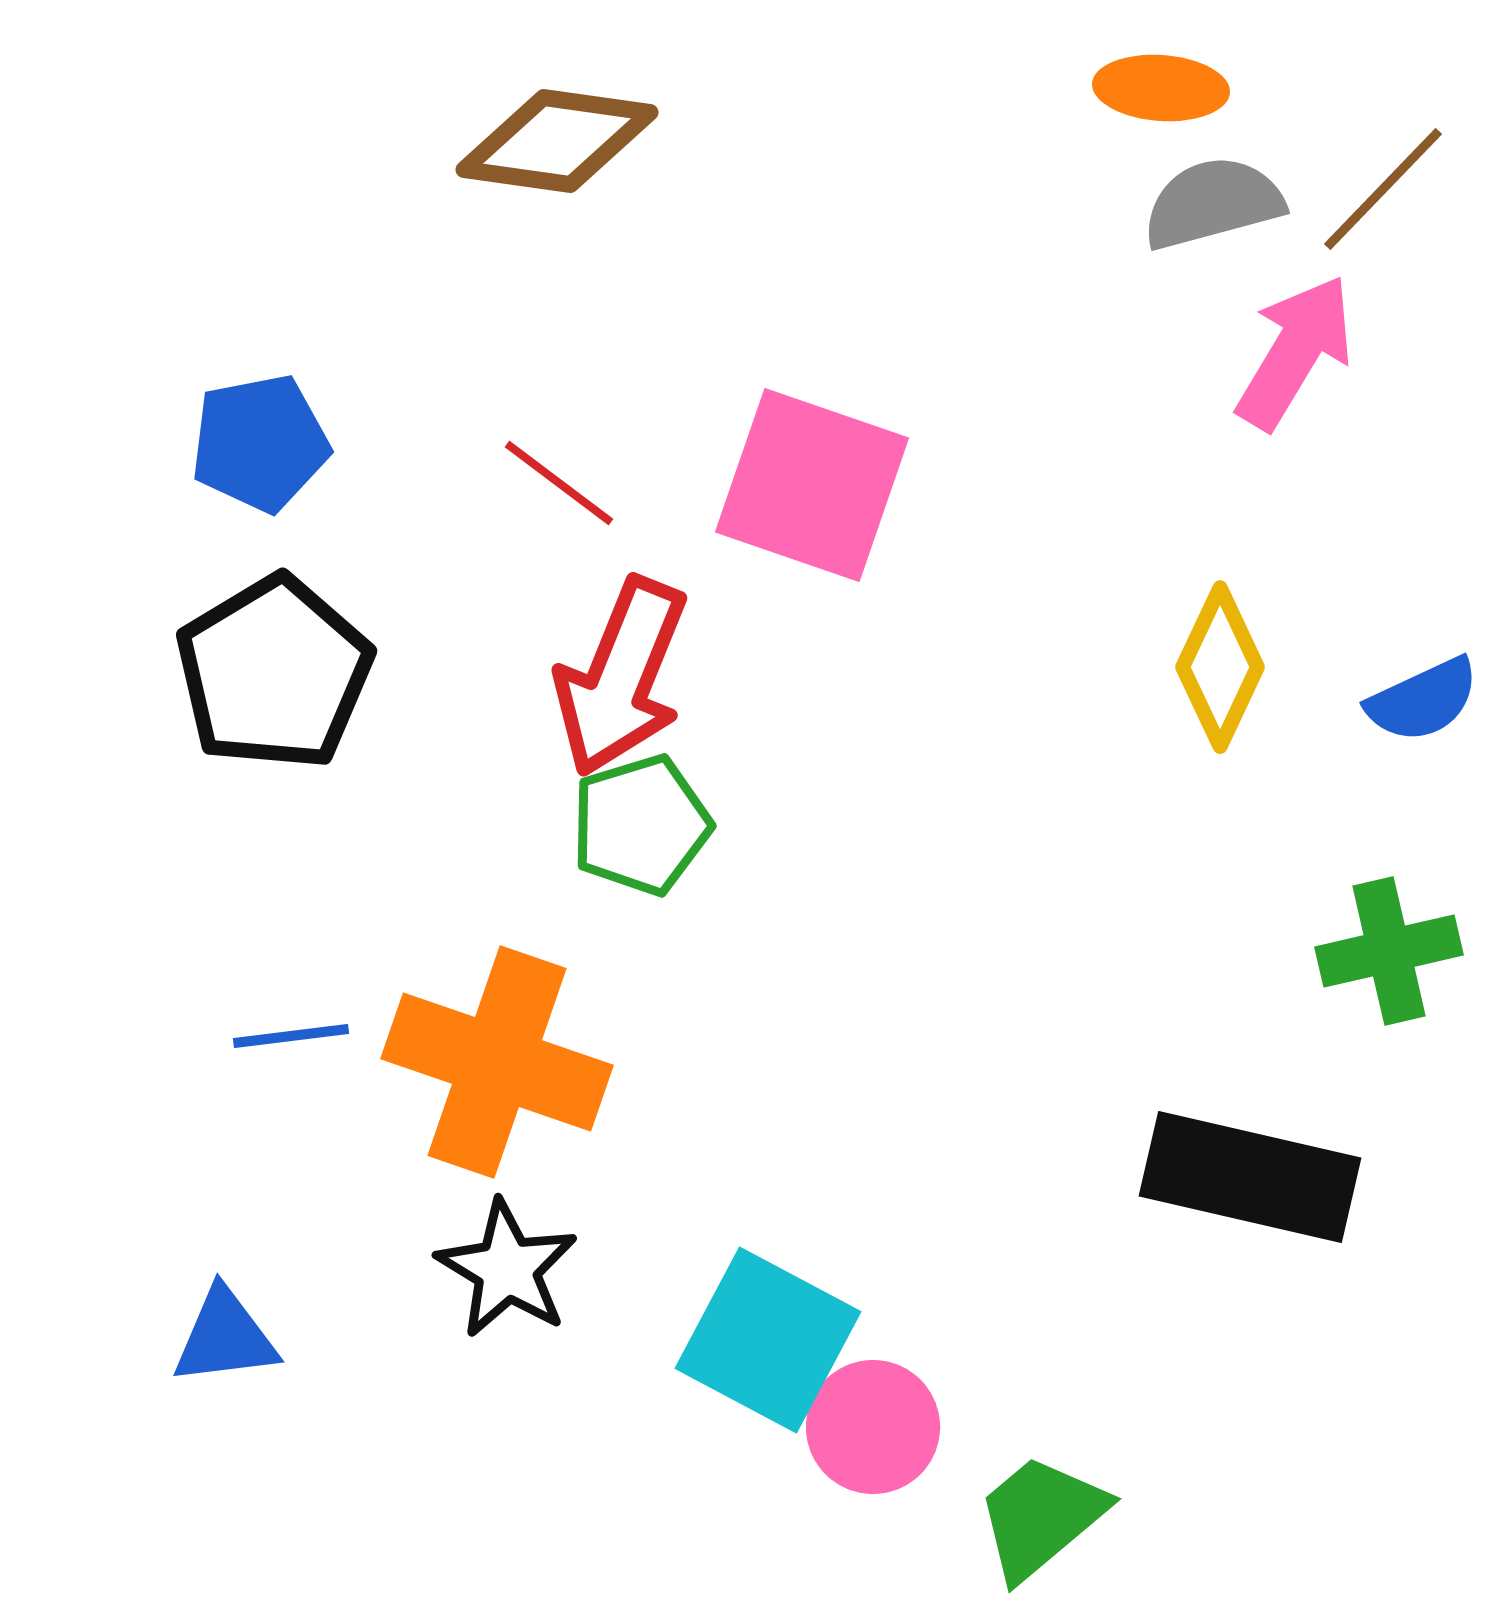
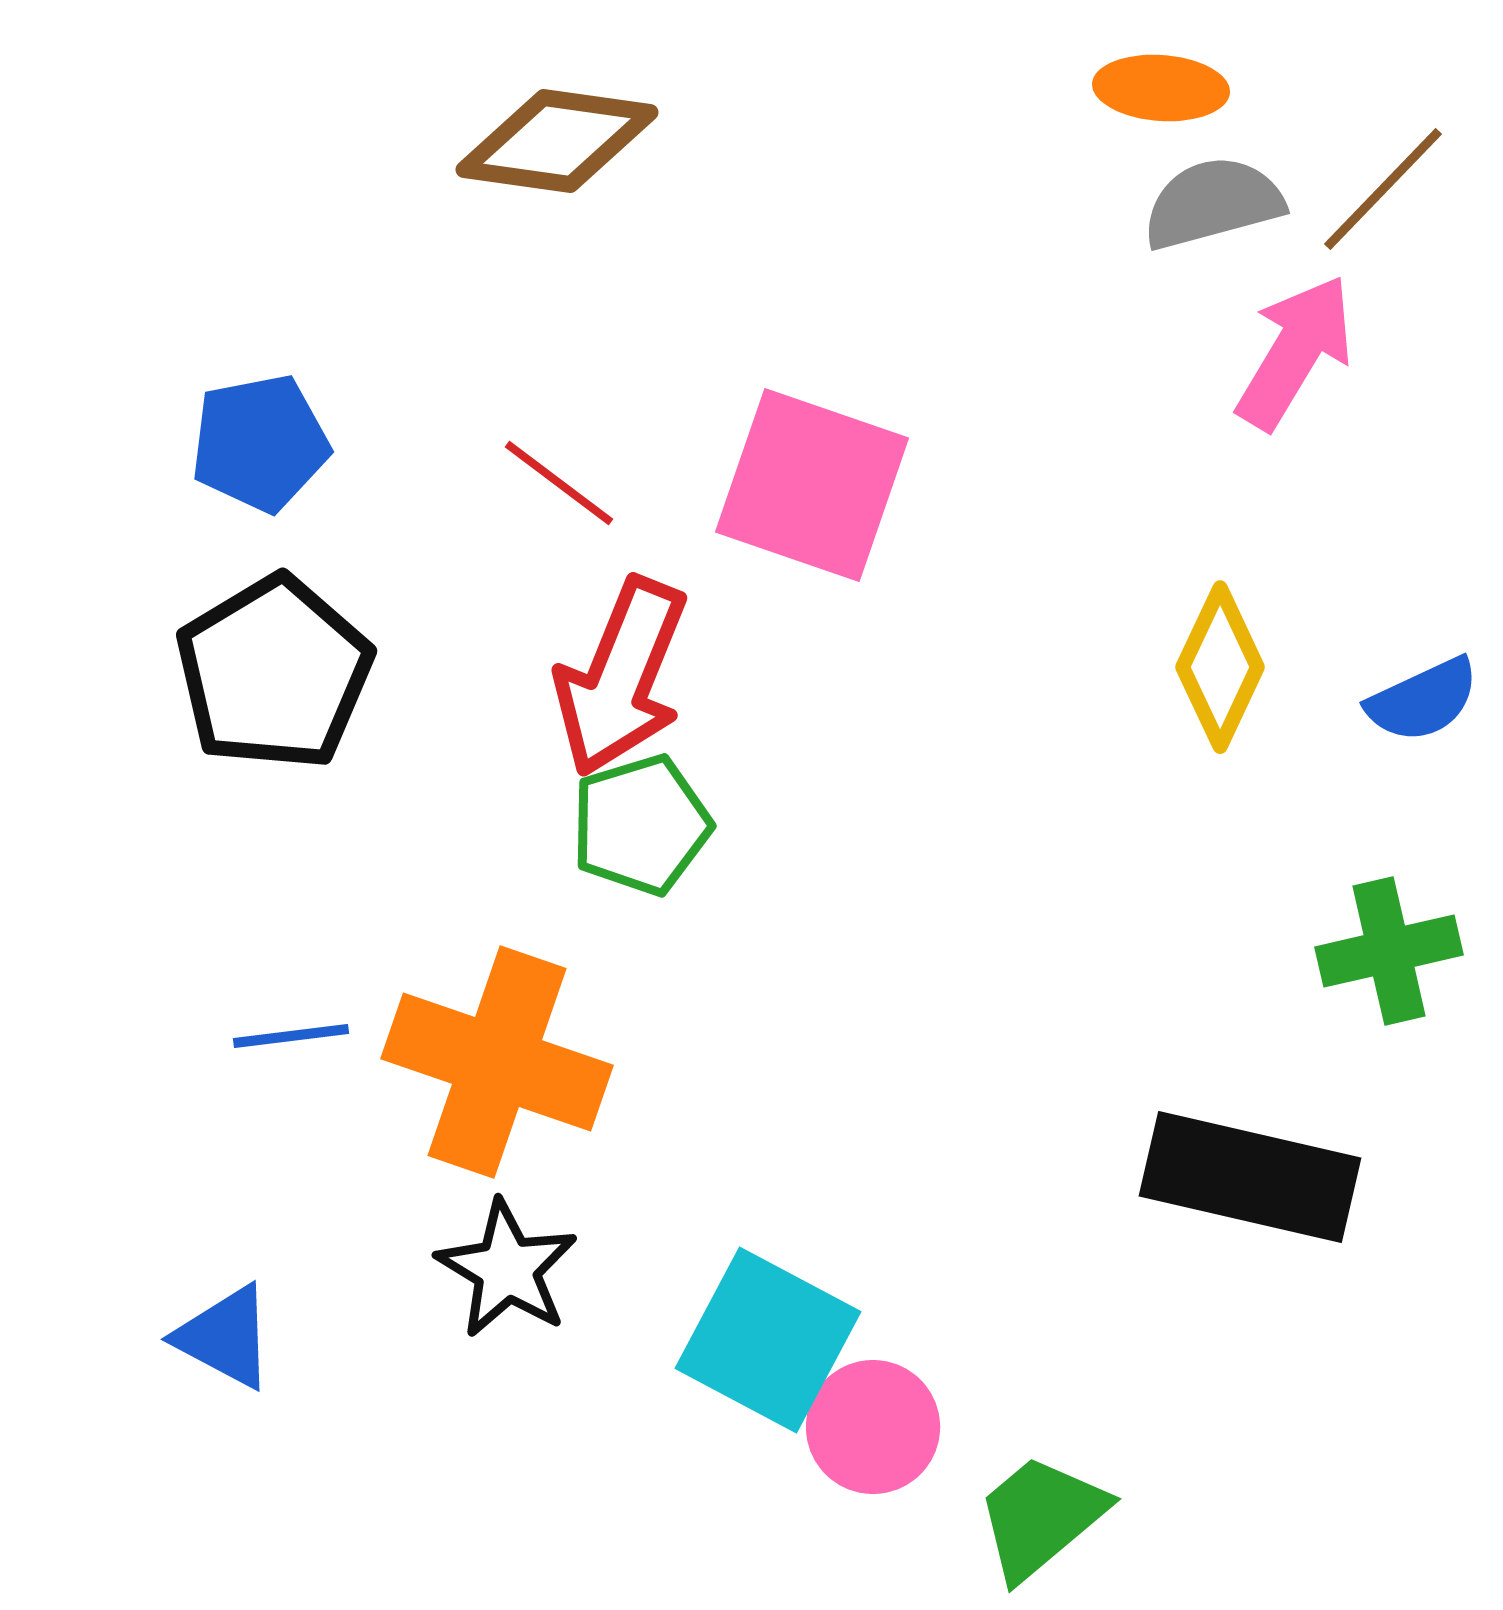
blue triangle: rotated 35 degrees clockwise
